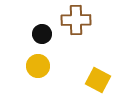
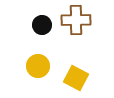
black circle: moved 9 px up
yellow square: moved 22 px left, 2 px up
